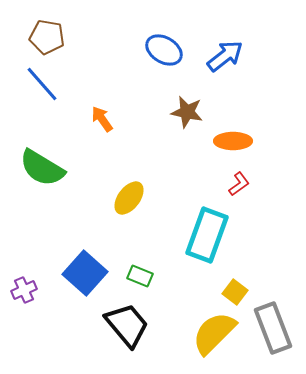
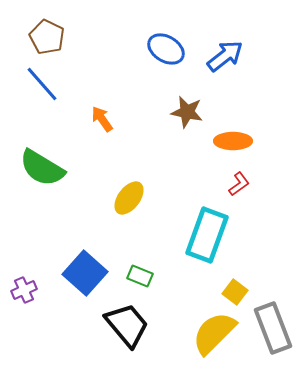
brown pentagon: rotated 16 degrees clockwise
blue ellipse: moved 2 px right, 1 px up
